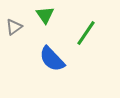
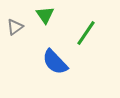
gray triangle: moved 1 px right
blue semicircle: moved 3 px right, 3 px down
